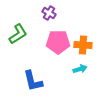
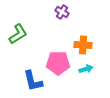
purple cross: moved 13 px right, 1 px up
pink pentagon: moved 21 px down
cyan arrow: moved 6 px right
